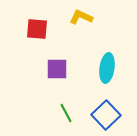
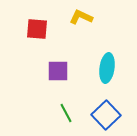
purple square: moved 1 px right, 2 px down
